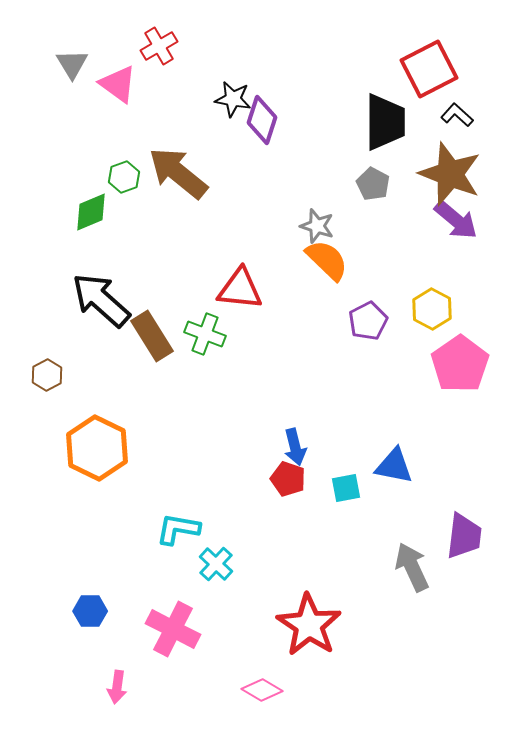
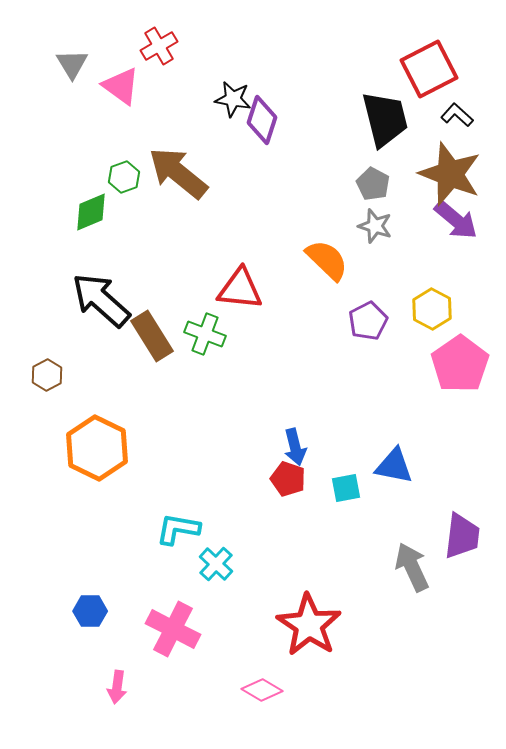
pink triangle: moved 3 px right, 2 px down
black trapezoid: moved 3 px up; rotated 14 degrees counterclockwise
gray star: moved 58 px right
purple trapezoid: moved 2 px left
